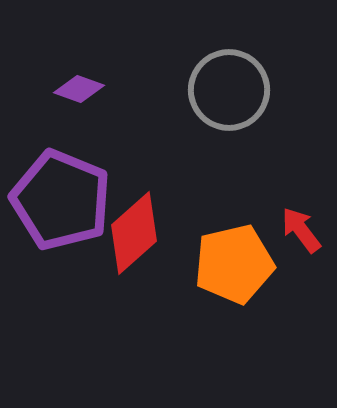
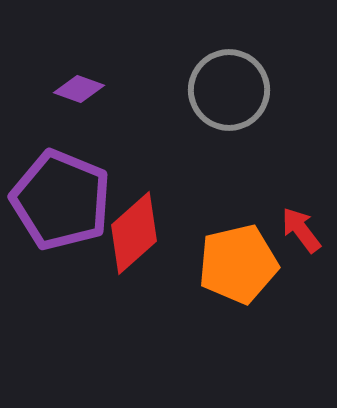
orange pentagon: moved 4 px right
